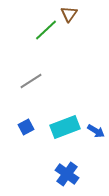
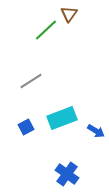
cyan rectangle: moved 3 px left, 9 px up
